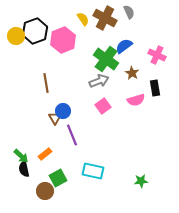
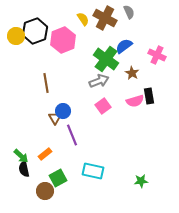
black rectangle: moved 6 px left, 8 px down
pink semicircle: moved 1 px left, 1 px down
